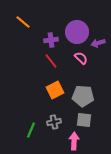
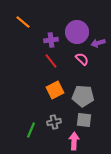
pink semicircle: moved 1 px right, 1 px down
